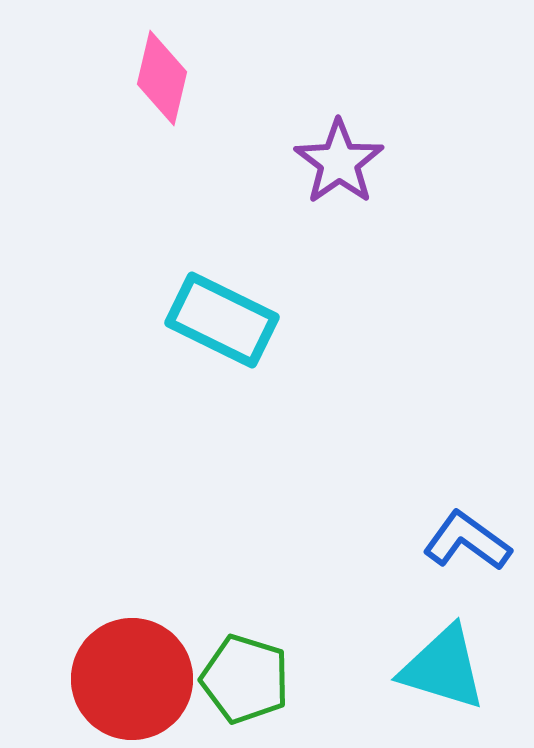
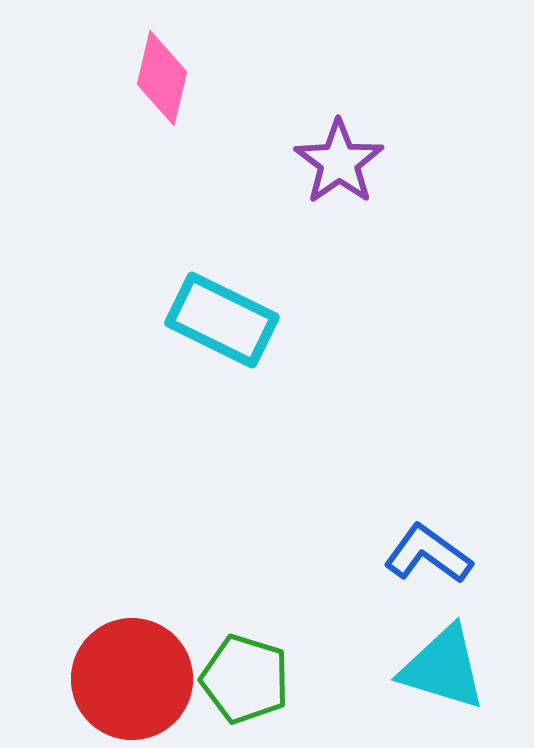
blue L-shape: moved 39 px left, 13 px down
